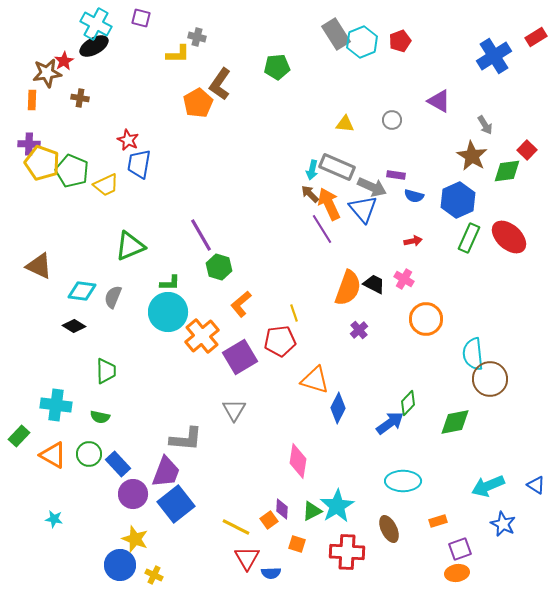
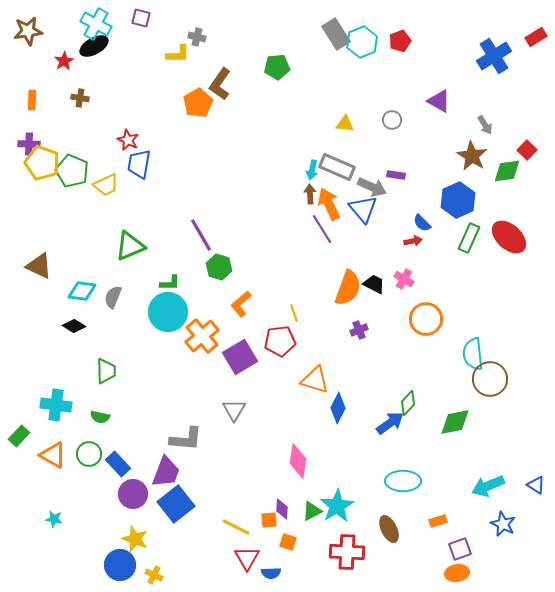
brown star at (47, 73): moved 19 px left, 42 px up
brown arrow at (310, 194): rotated 42 degrees clockwise
blue semicircle at (414, 196): moved 8 px right, 27 px down; rotated 30 degrees clockwise
purple cross at (359, 330): rotated 18 degrees clockwise
orange square at (269, 520): rotated 30 degrees clockwise
orange square at (297, 544): moved 9 px left, 2 px up
